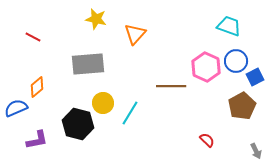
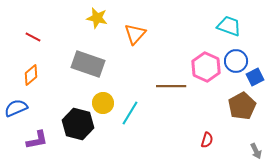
yellow star: moved 1 px right, 1 px up
gray rectangle: rotated 24 degrees clockwise
orange diamond: moved 6 px left, 12 px up
red semicircle: rotated 63 degrees clockwise
